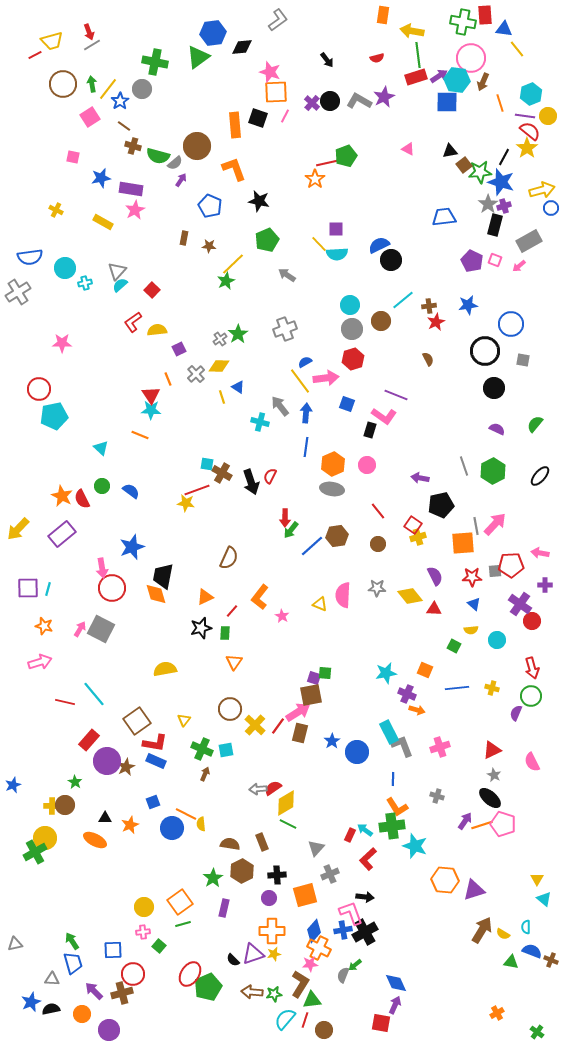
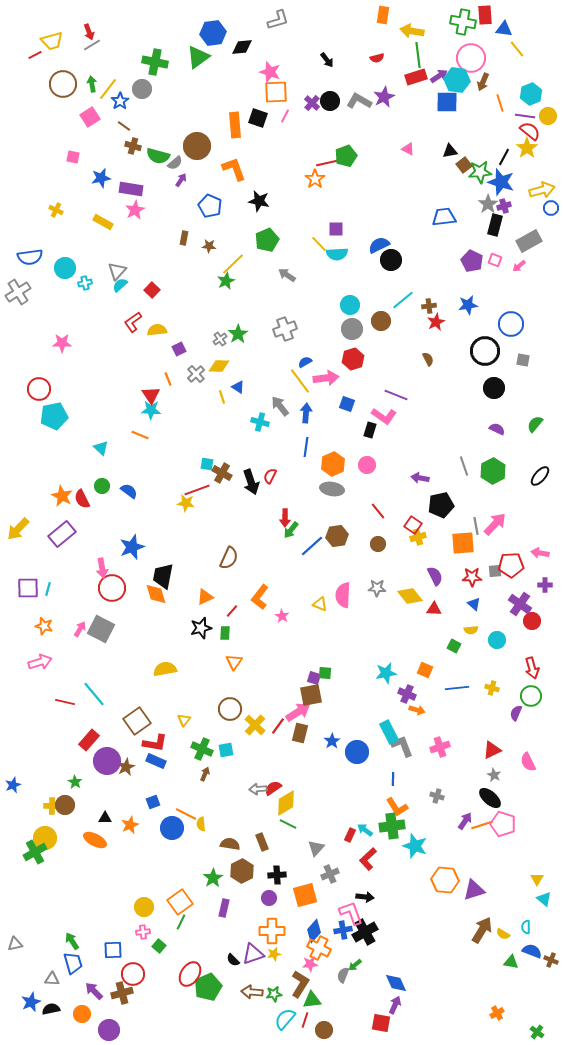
gray L-shape at (278, 20): rotated 20 degrees clockwise
blue semicircle at (131, 491): moved 2 px left
pink semicircle at (532, 762): moved 4 px left
green line at (183, 924): moved 2 px left, 2 px up; rotated 49 degrees counterclockwise
